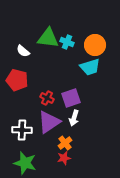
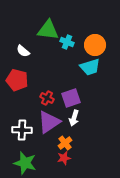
green triangle: moved 8 px up
